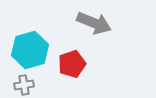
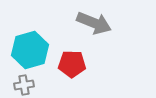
red pentagon: rotated 20 degrees clockwise
